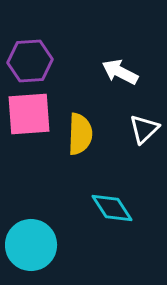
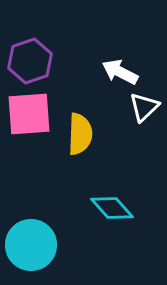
purple hexagon: rotated 15 degrees counterclockwise
white triangle: moved 22 px up
cyan diamond: rotated 9 degrees counterclockwise
